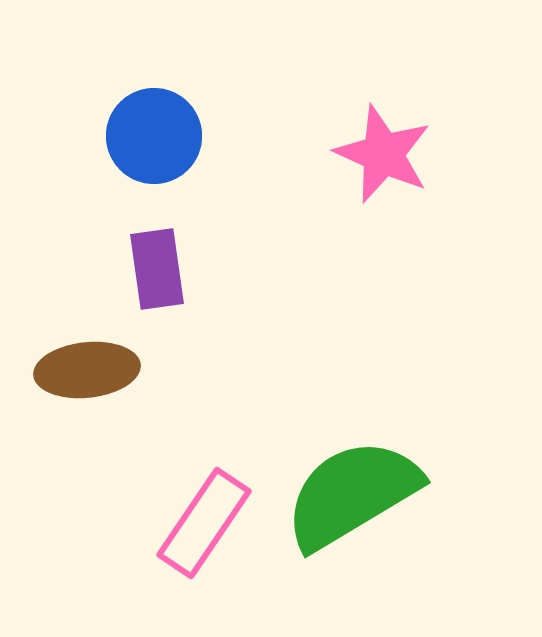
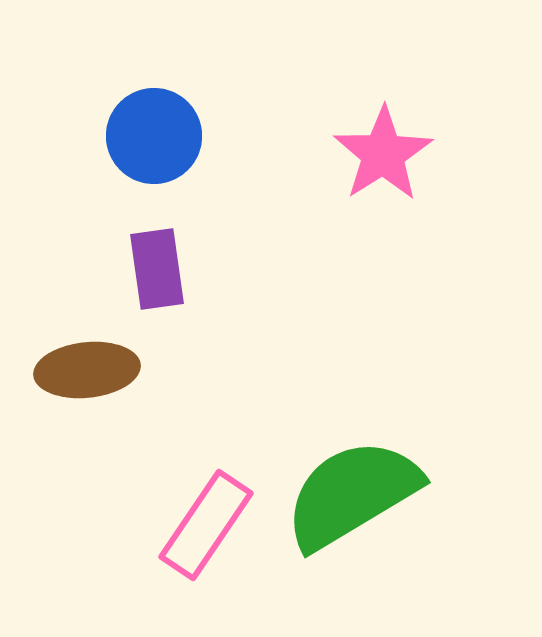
pink star: rotated 16 degrees clockwise
pink rectangle: moved 2 px right, 2 px down
